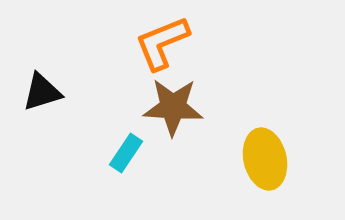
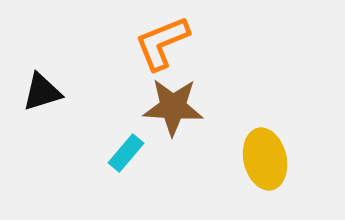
cyan rectangle: rotated 6 degrees clockwise
